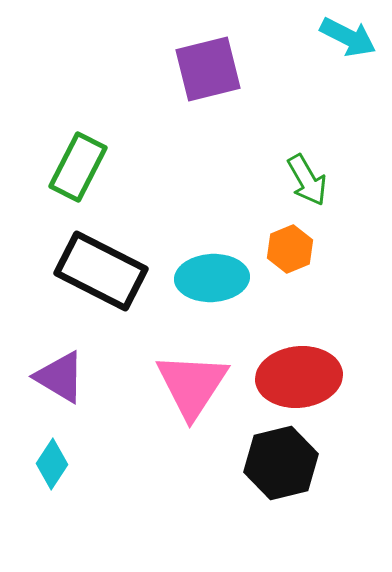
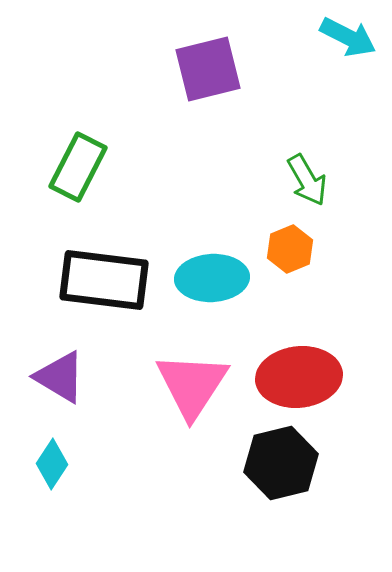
black rectangle: moved 3 px right, 9 px down; rotated 20 degrees counterclockwise
